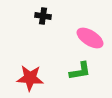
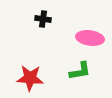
black cross: moved 3 px down
pink ellipse: rotated 24 degrees counterclockwise
